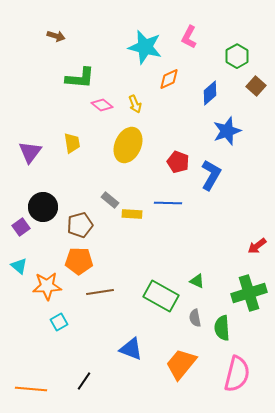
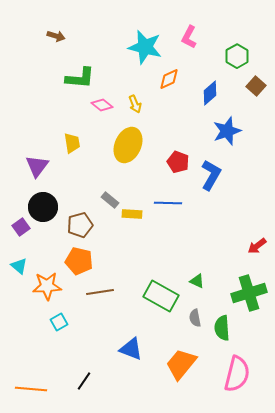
purple triangle: moved 7 px right, 14 px down
orange pentagon: rotated 12 degrees clockwise
